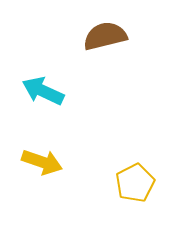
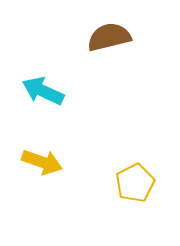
brown semicircle: moved 4 px right, 1 px down
